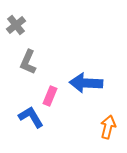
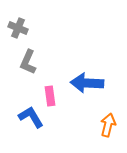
gray cross: moved 2 px right, 3 px down; rotated 30 degrees counterclockwise
blue arrow: moved 1 px right
pink rectangle: rotated 30 degrees counterclockwise
orange arrow: moved 2 px up
